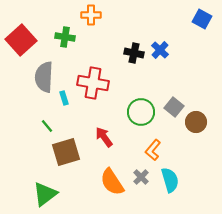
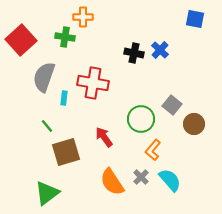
orange cross: moved 8 px left, 2 px down
blue square: moved 7 px left; rotated 18 degrees counterclockwise
gray semicircle: rotated 16 degrees clockwise
cyan rectangle: rotated 24 degrees clockwise
gray square: moved 2 px left, 2 px up
green circle: moved 7 px down
brown circle: moved 2 px left, 2 px down
cyan semicircle: rotated 25 degrees counterclockwise
green triangle: moved 2 px right, 1 px up
